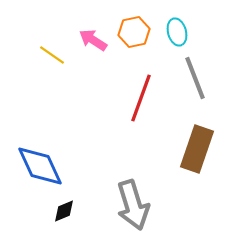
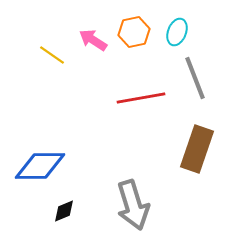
cyan ellipse: rotated 36 degrees clockwise
red line: rotated 60 degrees clockwise
blue diamond: rotated 66 degrees counterclockwise
